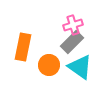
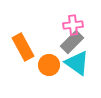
pink cross: rotated 12 degrees clockwise
orange rectangle: rotated 40 degrees counterclockwise
cyan triangle: moved 3 px left, 4 px up
